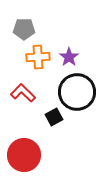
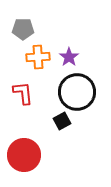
gray pentagon: moved 1 px left
red L-shape: rotated 40 degrees clockwise
black square: moved 8 px right, 4 px down
